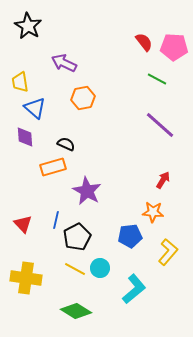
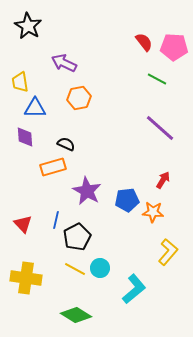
orange hexagon: moved 4 px left
blue triangle: rotated 40 degrees counterclockwise
purple line: moved 3 px down
blue pentagon: moved 3 px left, 36 px up
green diamond: moved 4 px down
